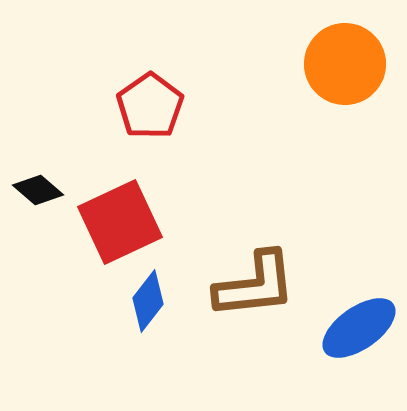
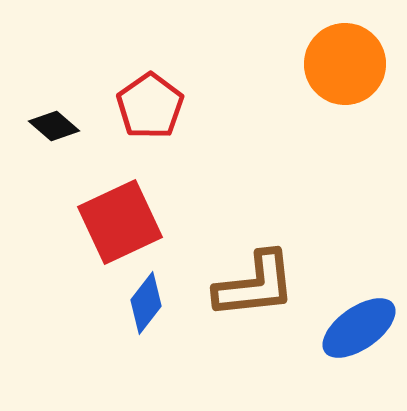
black diamond: moved 16 px right, 64 px up
blue diamond: moved 2 px left, 2 px down
